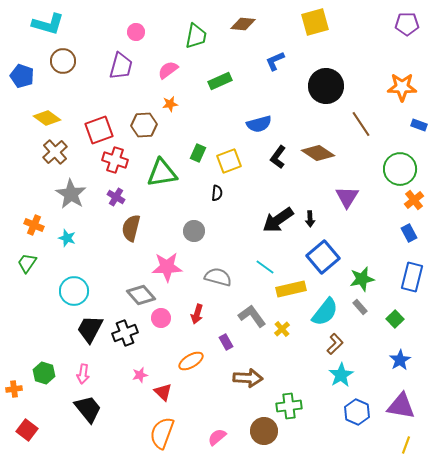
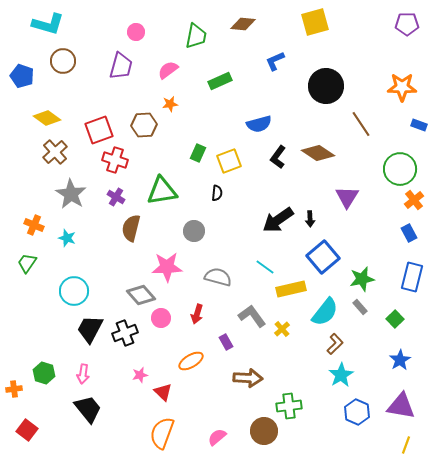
green triangle at (162, 173): moved 18 px down
